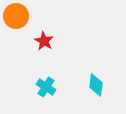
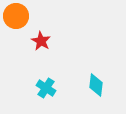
red star: moved 3 px left
cyan cross: moved 1 px down
